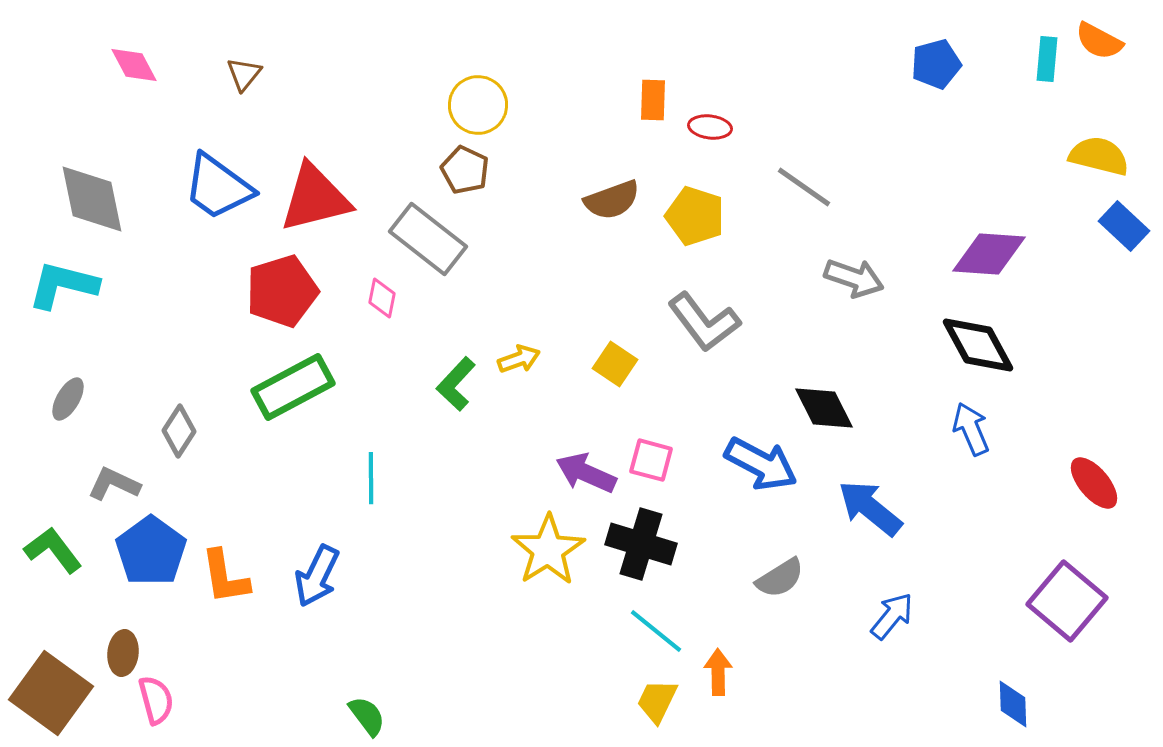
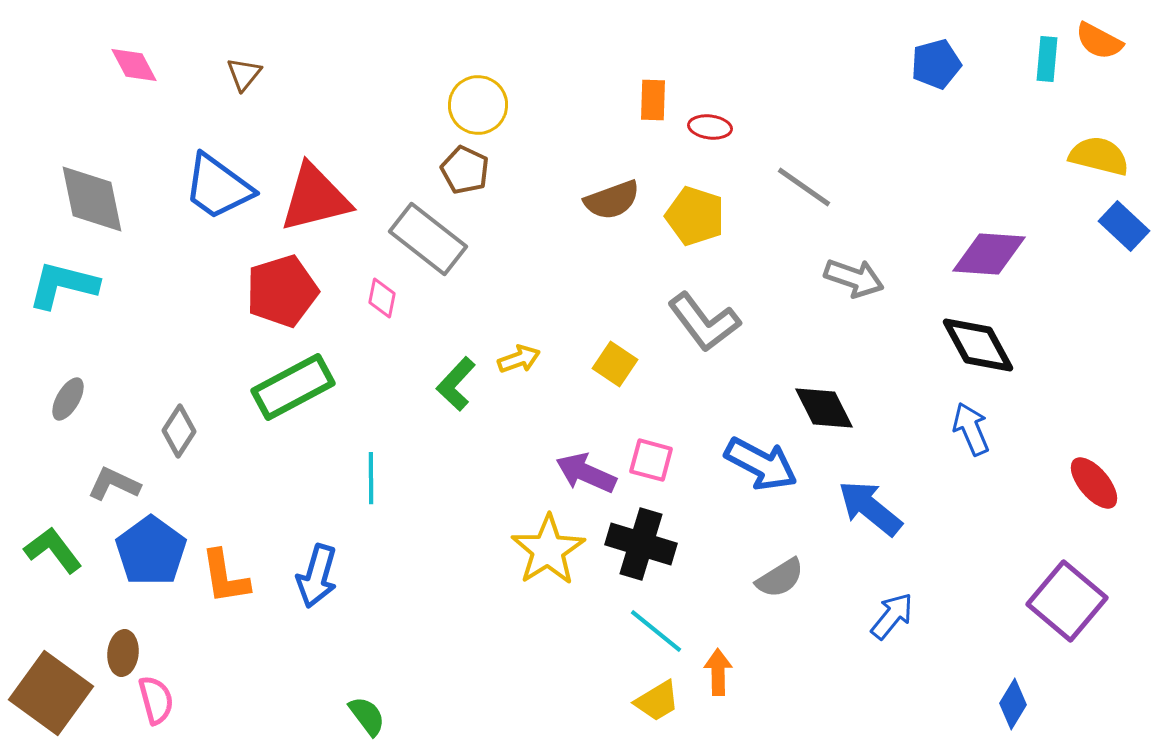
blue arrow at (317, 576): rotated 10 degrees counterclockwise
yellow trapezoid at (657, 701): rotated 147 degrees counterclockwise
blue diamond at (1013, 704): rotated 33 degrees clockwise
